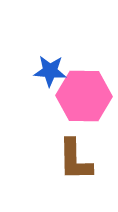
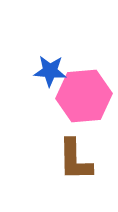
pink hexagon: rotated 6 degrees counterclockwise
